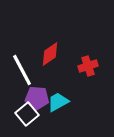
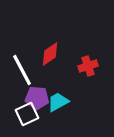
white square: rotated 15 degrees clockwise
